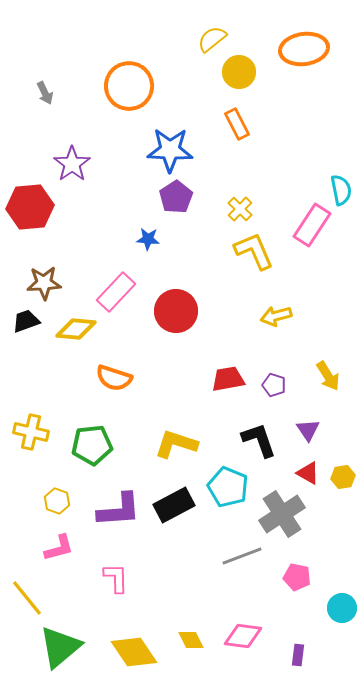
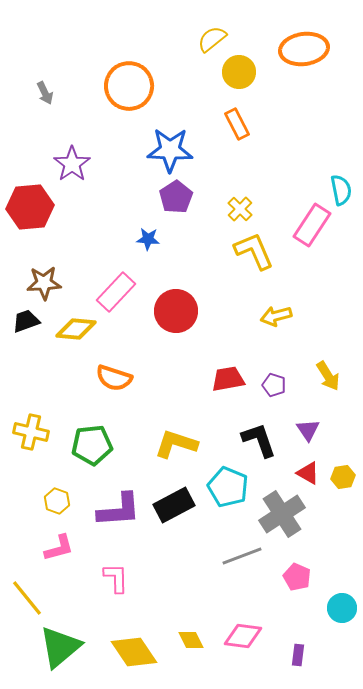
pink pentagon at (297, 577): rotated 12 degrees clockwise
